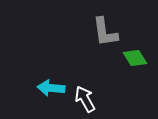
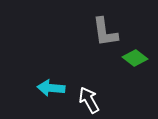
green diamond: rotated 20 degrees counterclockwise
white arrow: moved 4 px right, 1 px down
